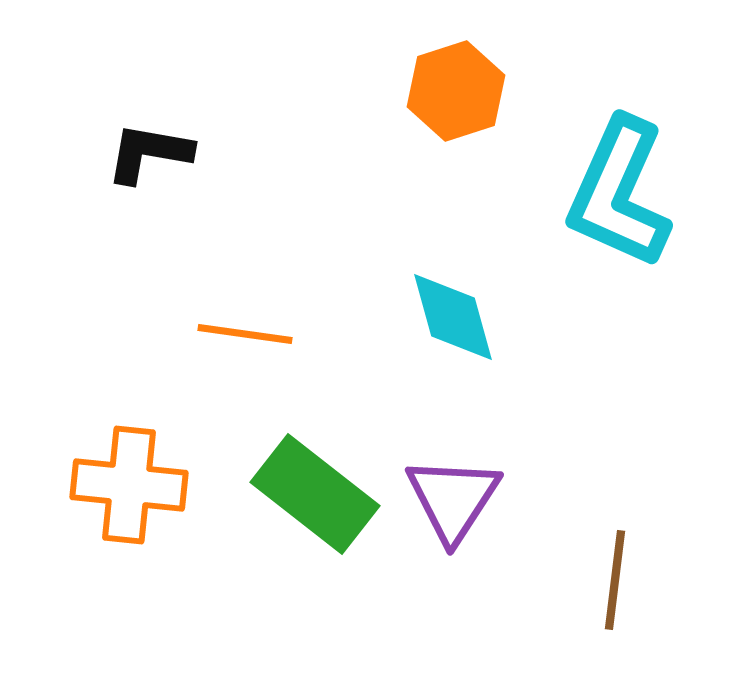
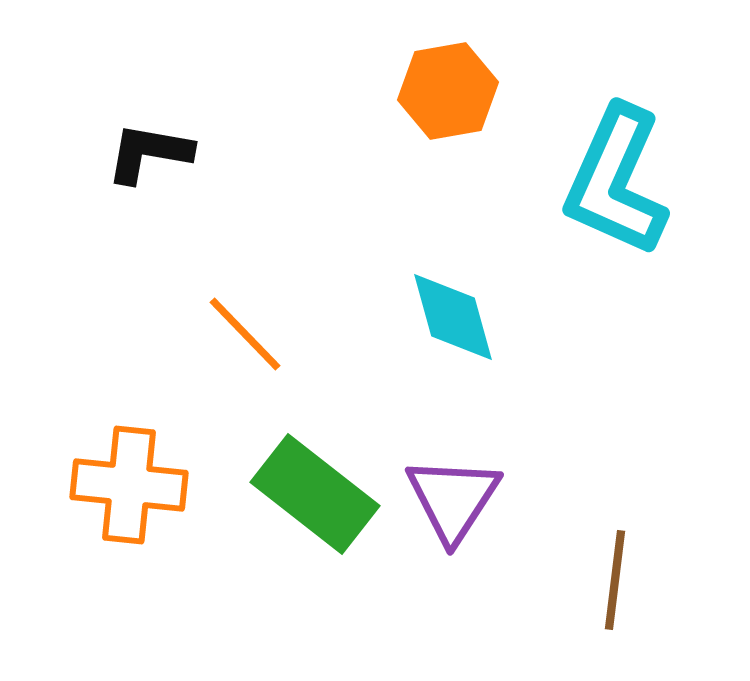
orange hexagon: moved 8 px left; rotated 8 degrees clockwise
cyan L-shape: moved 3 px left, 12 px up
orange line: rotated 38 degrees clockwise
